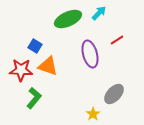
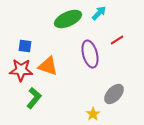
blue square: moved 10 px left; rotated 24 degrees counterclockwise
